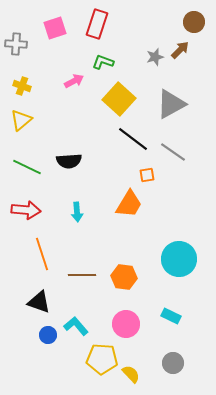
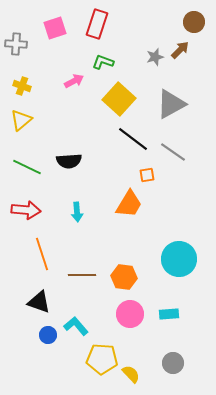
cyan rectangle: moved 2 px left, 2 px up; rotated 30 degrees counterclockwise
pink circle: moved 4 px right, 10 px up
